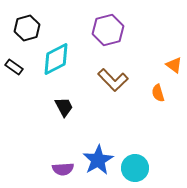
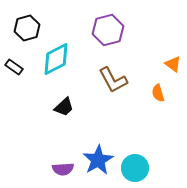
orange triangle: moved 1 px left, 1 px up
brown L-shape: rotated 16 degrees clockwise
black trapezoid: rotated 75 degrees clockwise
